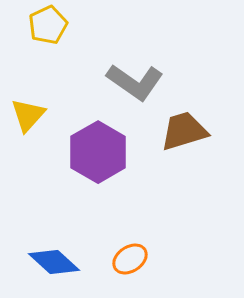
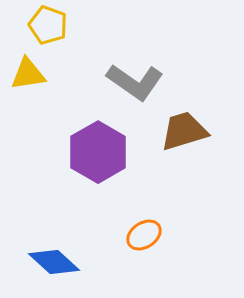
yellow pentagon: rotated 27 degrees counterclockwise
yellow triangle: moved 41 px up; rotated 39 degrees clockwise
orange ellipse: moved 14 px right, 24 px up
